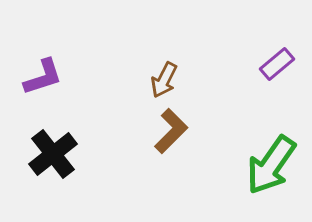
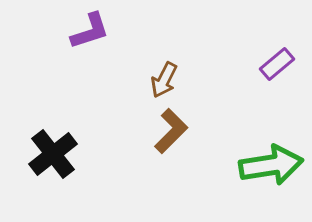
purple L-shape: moved 47 px right, 46 px up
green arrow: rotated 134 degrees counterclockwise
